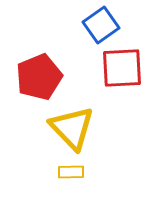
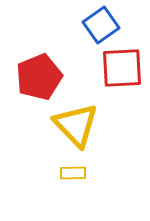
yellow triangle: moved 4 px right, 3 px up
yellow rectangle: moved 2 px right, 1 px down
